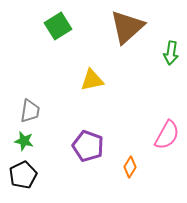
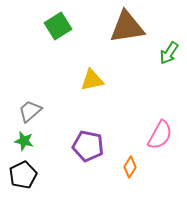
brown triangle: rotated 33 degrees clockwise
green arrow: moved 2 px left; rotated 25 degrees clockwise
gray trapezoid: rotated 140 degrees counterclockwise
pink semicircle: moved 7 px left
purple pentagon: rotated 8 degrees counterclockwise
